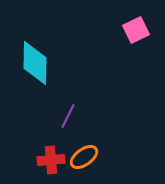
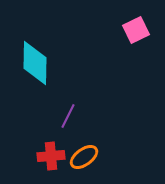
red cross: moved 4 px up
